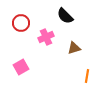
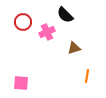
black semicircle: moved 1 px up
red circle: moved 2 px right, 1 px up
pink cross: moved 1 px right, 5 px up
pink square: moved 16 px down; rotated 35 degrees clockwise
